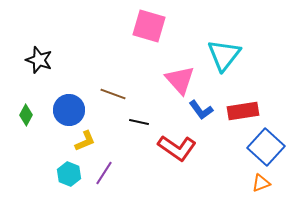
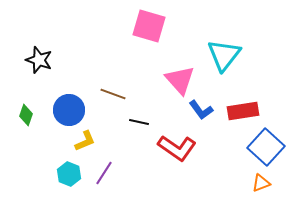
green diamond: rotated 10 degrees counterclockwise
